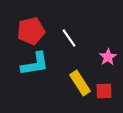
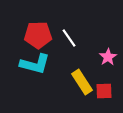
red pentagon: moved 7 px right, 4 px down; rotated 12 degrees clockwise
cyan L-shape: rotated 24 degrees clockwise
yellow rectangle: moved 2 px right, 1 px up
